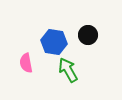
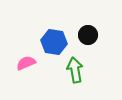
pink semicircle: rotated 78 degrees clockwise
green arrow: moved 7 px right; rotated 20 degrees clockwise
